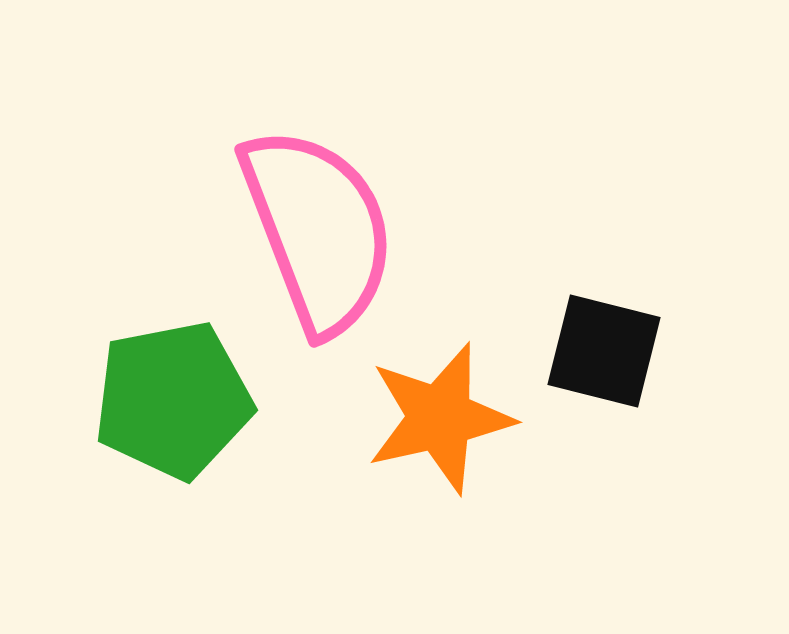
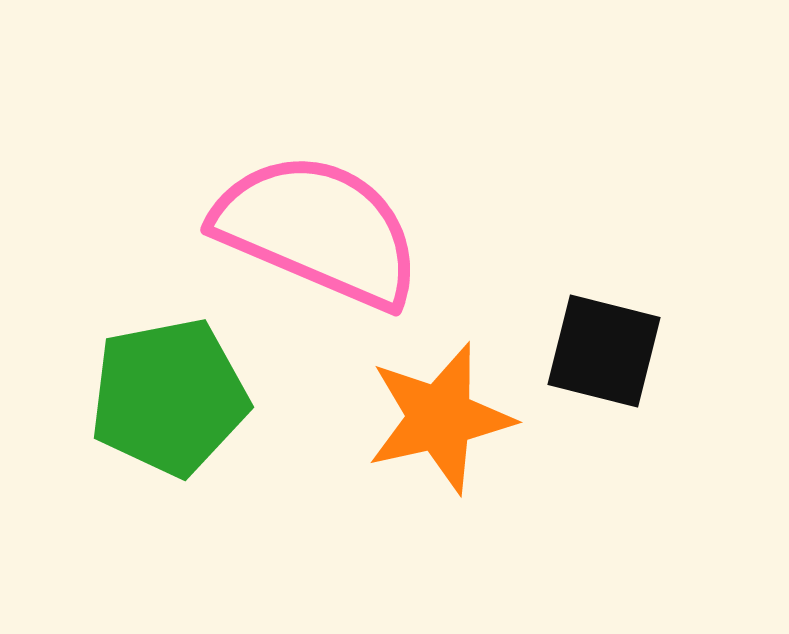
pink semicircle: rotated 46 degrees counterclockwise
green pentagon: moved 4 px left, 3 px up
